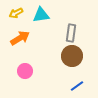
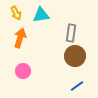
yellow arrow: rotated 88 degrees counterclockwise
orange arrow: rotated 42 degrees counterclockwise
brown circle: moved 3 px right
pink circle: moved 2 px left
